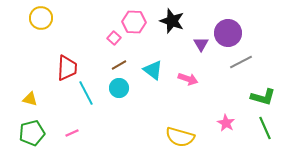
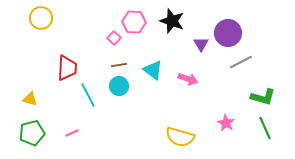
brown line: rotated 21 degrees clockwise
cyan circle: moved 2 px up
cyan line: moved 2 px right, 2 px down
